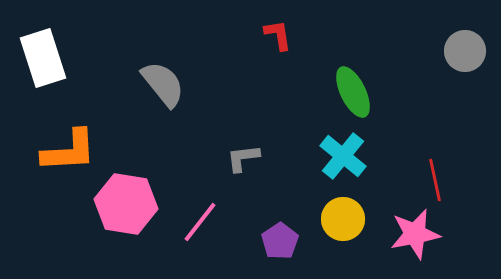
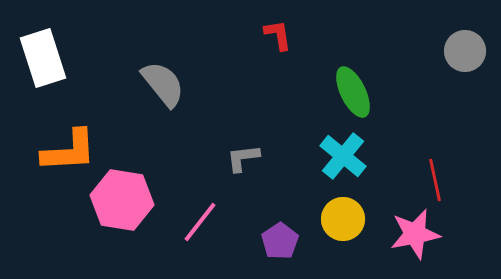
pink hexagon: moved 4 px left, 4 px up
